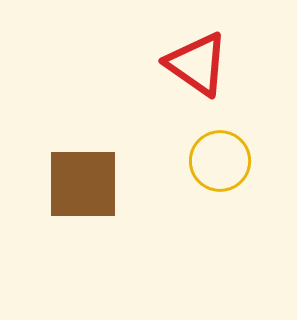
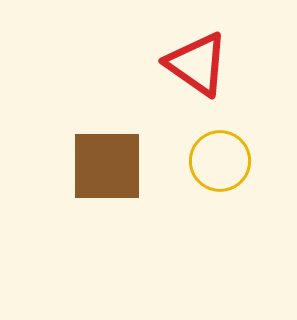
brown square: moved 24 px right, 18 px up
